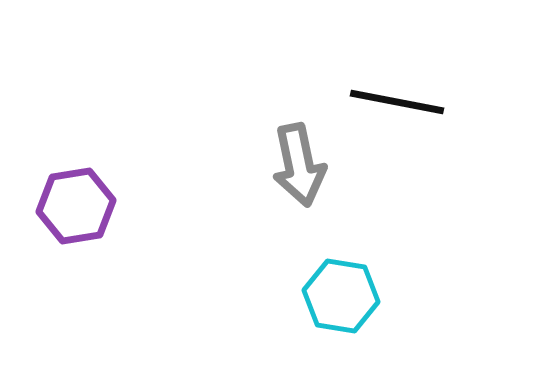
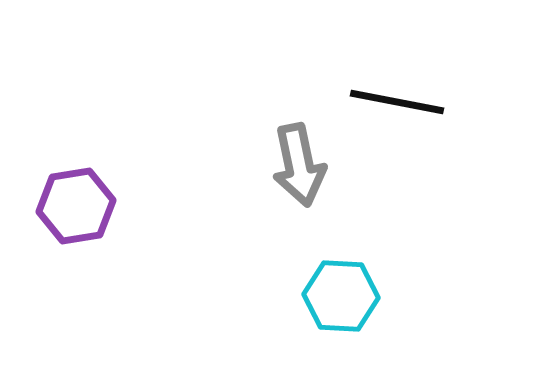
cyan hexagon: rotated 6 degrees counterclockwise
